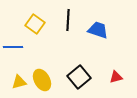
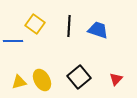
black line: moved 1 px right, 6 px down
blue line: moved 6 px up
red triangle: moved 2 px down; rotated 32 degrees counterclockwise
